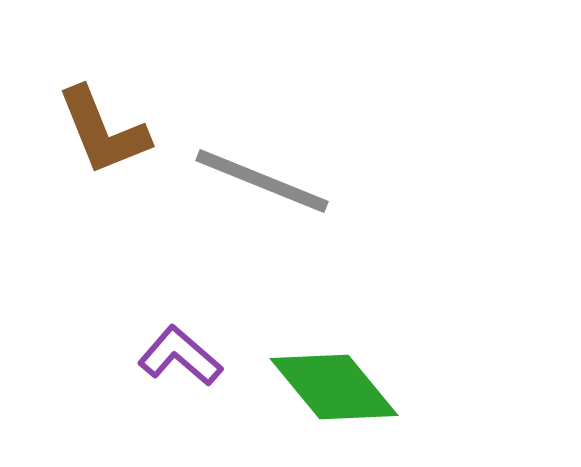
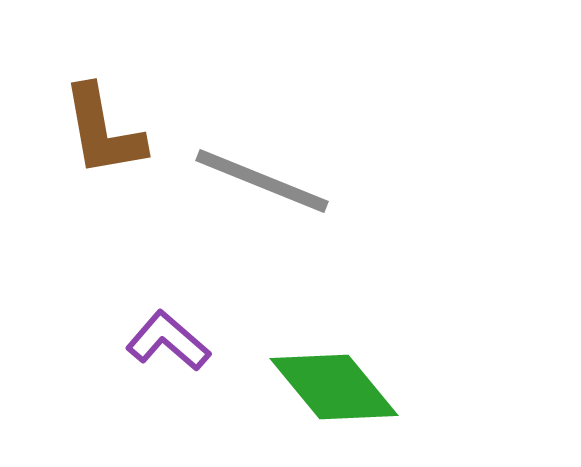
brown L-shape: rotated 12 degrees clockwise
purple L-shape: moved 12 px left, 15 px up
